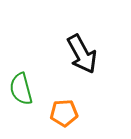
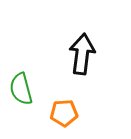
black arrow: rotated 144 degrees counterclockwise
